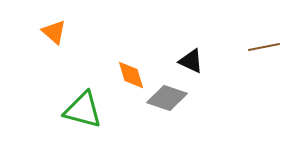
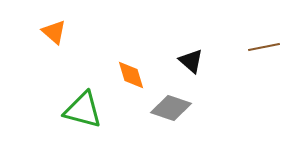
black triangle: rotated 16 degrees clockwise
gray diamond: moved 4 px right, 10 px down
